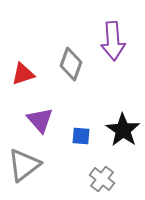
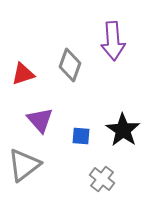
gray diamond: moved 1 px left, 1 px down
